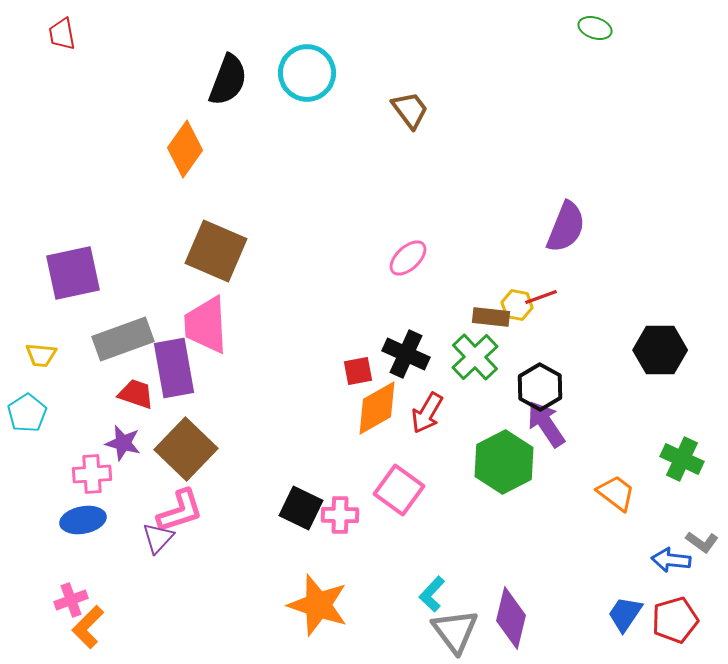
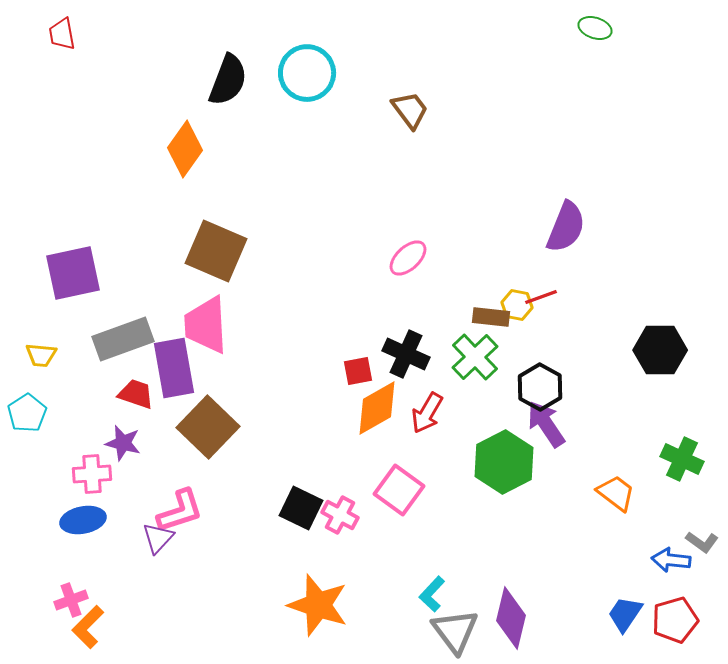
brown square at (186, 449): moved 22 px right, 22 px up
pink cross at (340, 515): rotated 27 degrees clockwise
